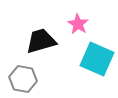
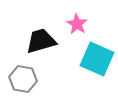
pink star: moved 1 px left
